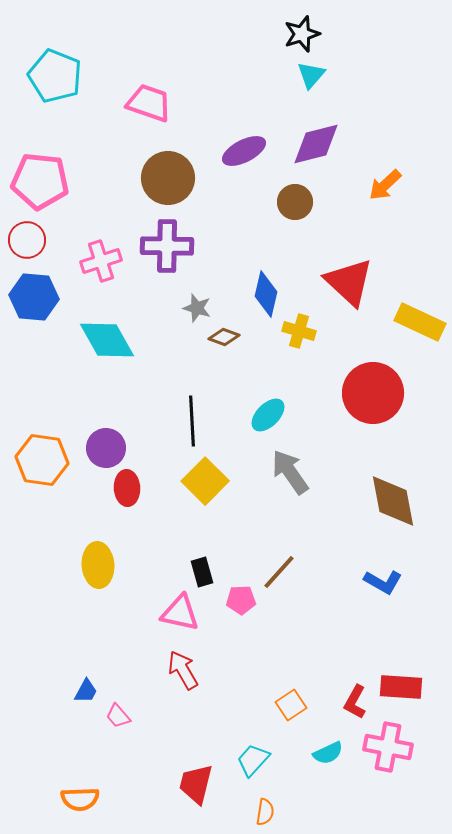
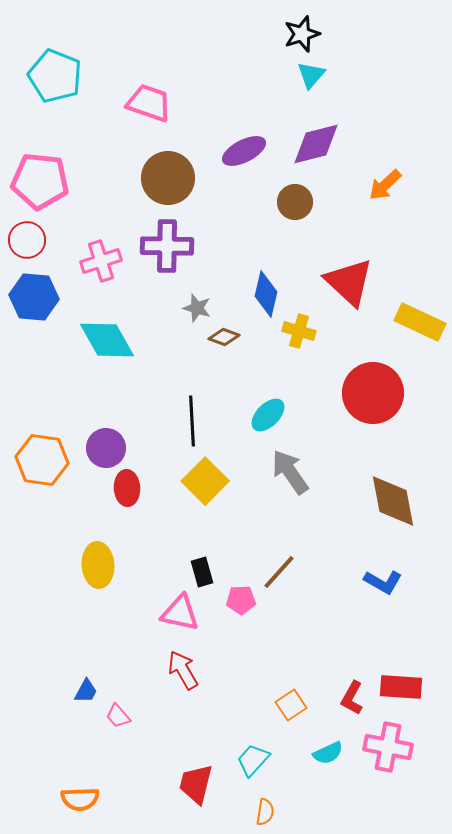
red L-shape at (355, 702): moved 3 px left, 4 px up
